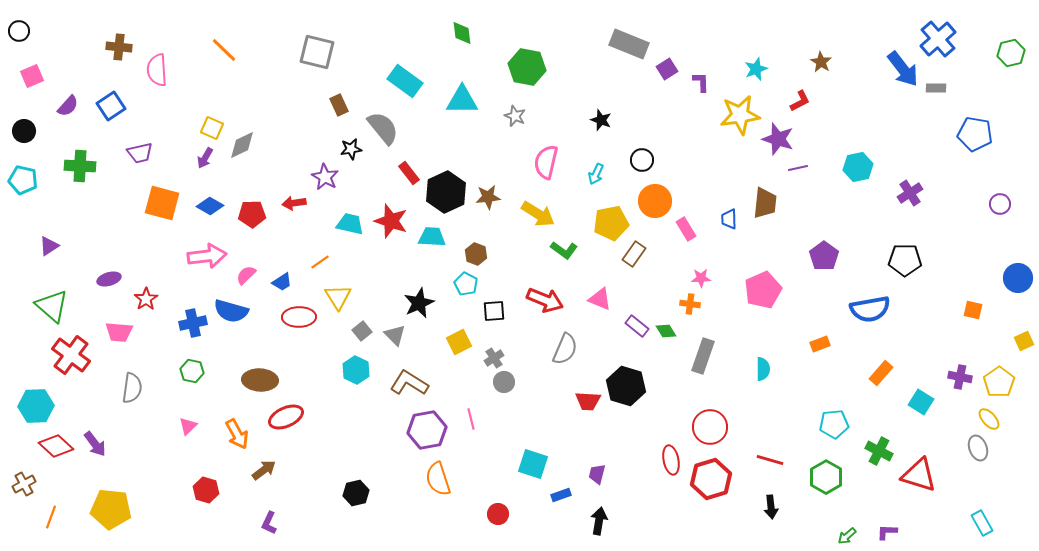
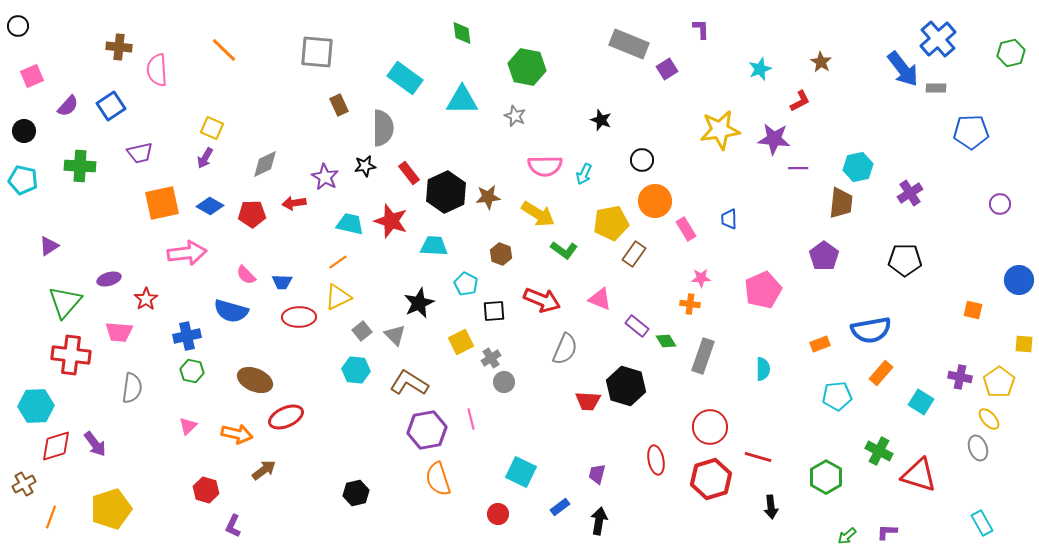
black circle at (19, 31): moved 1 px left, 5 px up
gray square at (317, 52): rotated 9 degrees counterclockwise
cyan star at (756, 69): moved 4 px right
cyan rectangle at (405, 81): moved 3 px up
purple L-shape at (701, 82): moved 53 px up
yellow star at (740, 115): moved 20 px left, 15 px down
gray semicircle at (383, 128): rotated 39 degrees clockwise
blue pentagon at (975, 134): moved 4 px left, 2 px up; rotated 12 degrees counterclockwise
purple star at (778, 139): moved 4 px left; rotated 12 degrees counterclockwise
gray diamond at (242, 145): moved 23 px right, 19 px down
black star at (351, 149): moved 14 px right, 17 px down
pink semicircle at (546, 162): moved 1 px left, 4 px down; rotated 104 degrees counterclockwise
purple line at (798, 168): rotated 12 degrees clockwise
cyan arrow at (596, 174): moved 12 px left
orange square at (162, 203): rotated 27 degrees counterclockwise
brown trapezoid at (765, 203): moved 76 px right
cyan trapezoid at (432, 237): moved 2 px right, 9 px down
brown hexagon at (476, 254): moved 25 px right
pink arrow at (207, 256): moved 20 px left, 3 px up
orange line at (320, 262): moved 18 px right
pink semicircle at (246, 275): rotated 90 degrees counterclockwise
blue circle at (1018, 278): moved 1 px right, 2 px down
blue trapezoid at (282, 282): rotated 35 degrees clockwise
yellow triangle at (338, 297): rotated 36 degrees clockwise
red arrow at (545, 300): moved 3 px left
green triangle at (52, 306): moved 13 px right, 4 px up; rotated 30 degrees clockwise
blue semicircle at (870, 309): moved 1 px right, 21 px down
blue cross at (193, 323): moved 6 px left, 13 px down
green diamond at (666, 331): moved 10 px down
yellow square at (1024, 341): moved 3 px down; rotated 30 degrees clockwise
yellow square at (459, 342): moved 2 px right
red cross at (71, 355): rotated 30 degrees counterclockwise
gray cross at (494, 358): moved 3 px left
cyan hexagon at (356, 370): rotated 20 degrees counterclockwise
brown ellipse at (260, 380): moved 5 px left; rotated 20 degrees clockwise
cyan pentagon at (834, 424): moved 3 px right, 28 px up
orange arrow at (237, 434): rotated 48 degrees counterclockwise
red diamond at (56, 446): rotated 60 degrees counterclockwise
red ellipse at (671, 460): moved 15 px left
red line at (770, 460): moved 12 px left, 3 px up
cyan square at (533, 464): moved 12 px left, 8 px down; rotated 8 degrees clockwise
blue rectangle at (561, 495): moved 1 px left, 12 px down; rotated 18 degrees counterclockwise
yellow pentagon at (111, 509): rotated 24 degrees counterclockwise
purple L-shape at (269, 523): moved 36 px left, 3 px down
